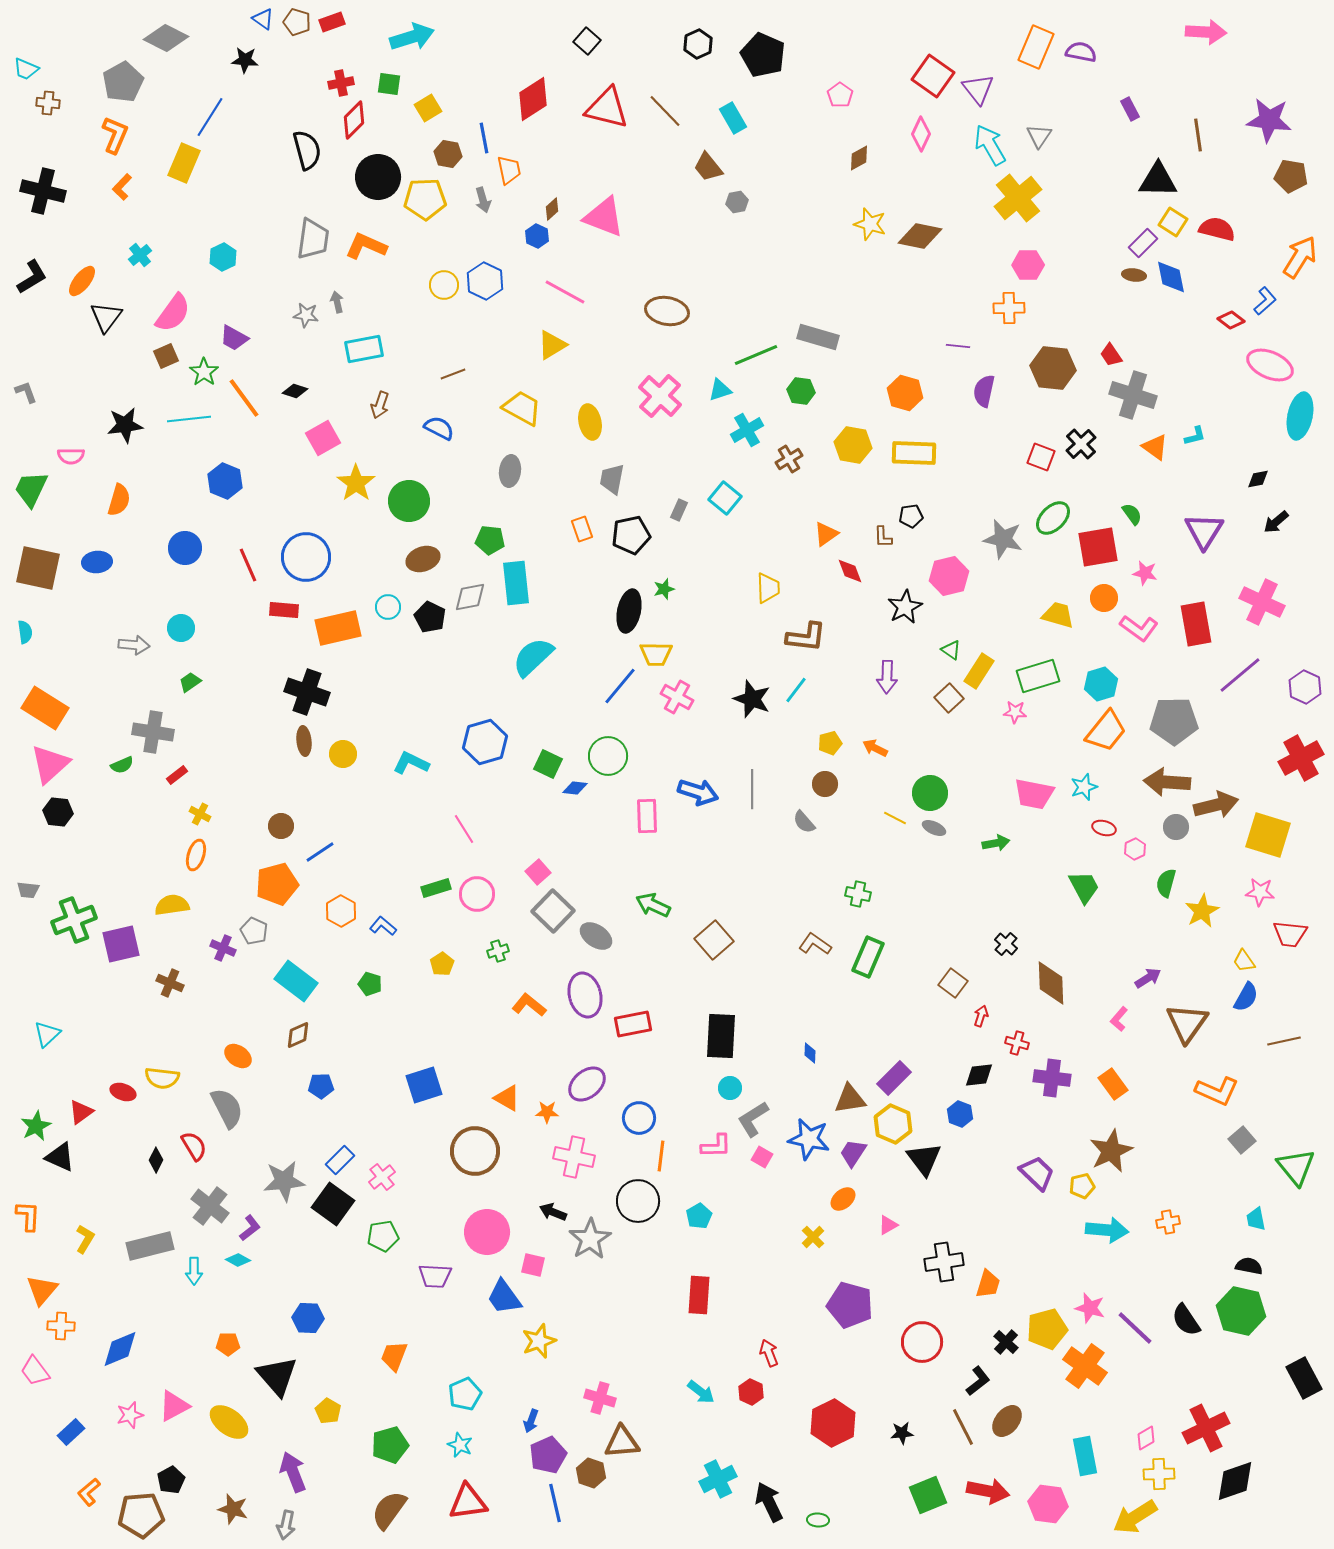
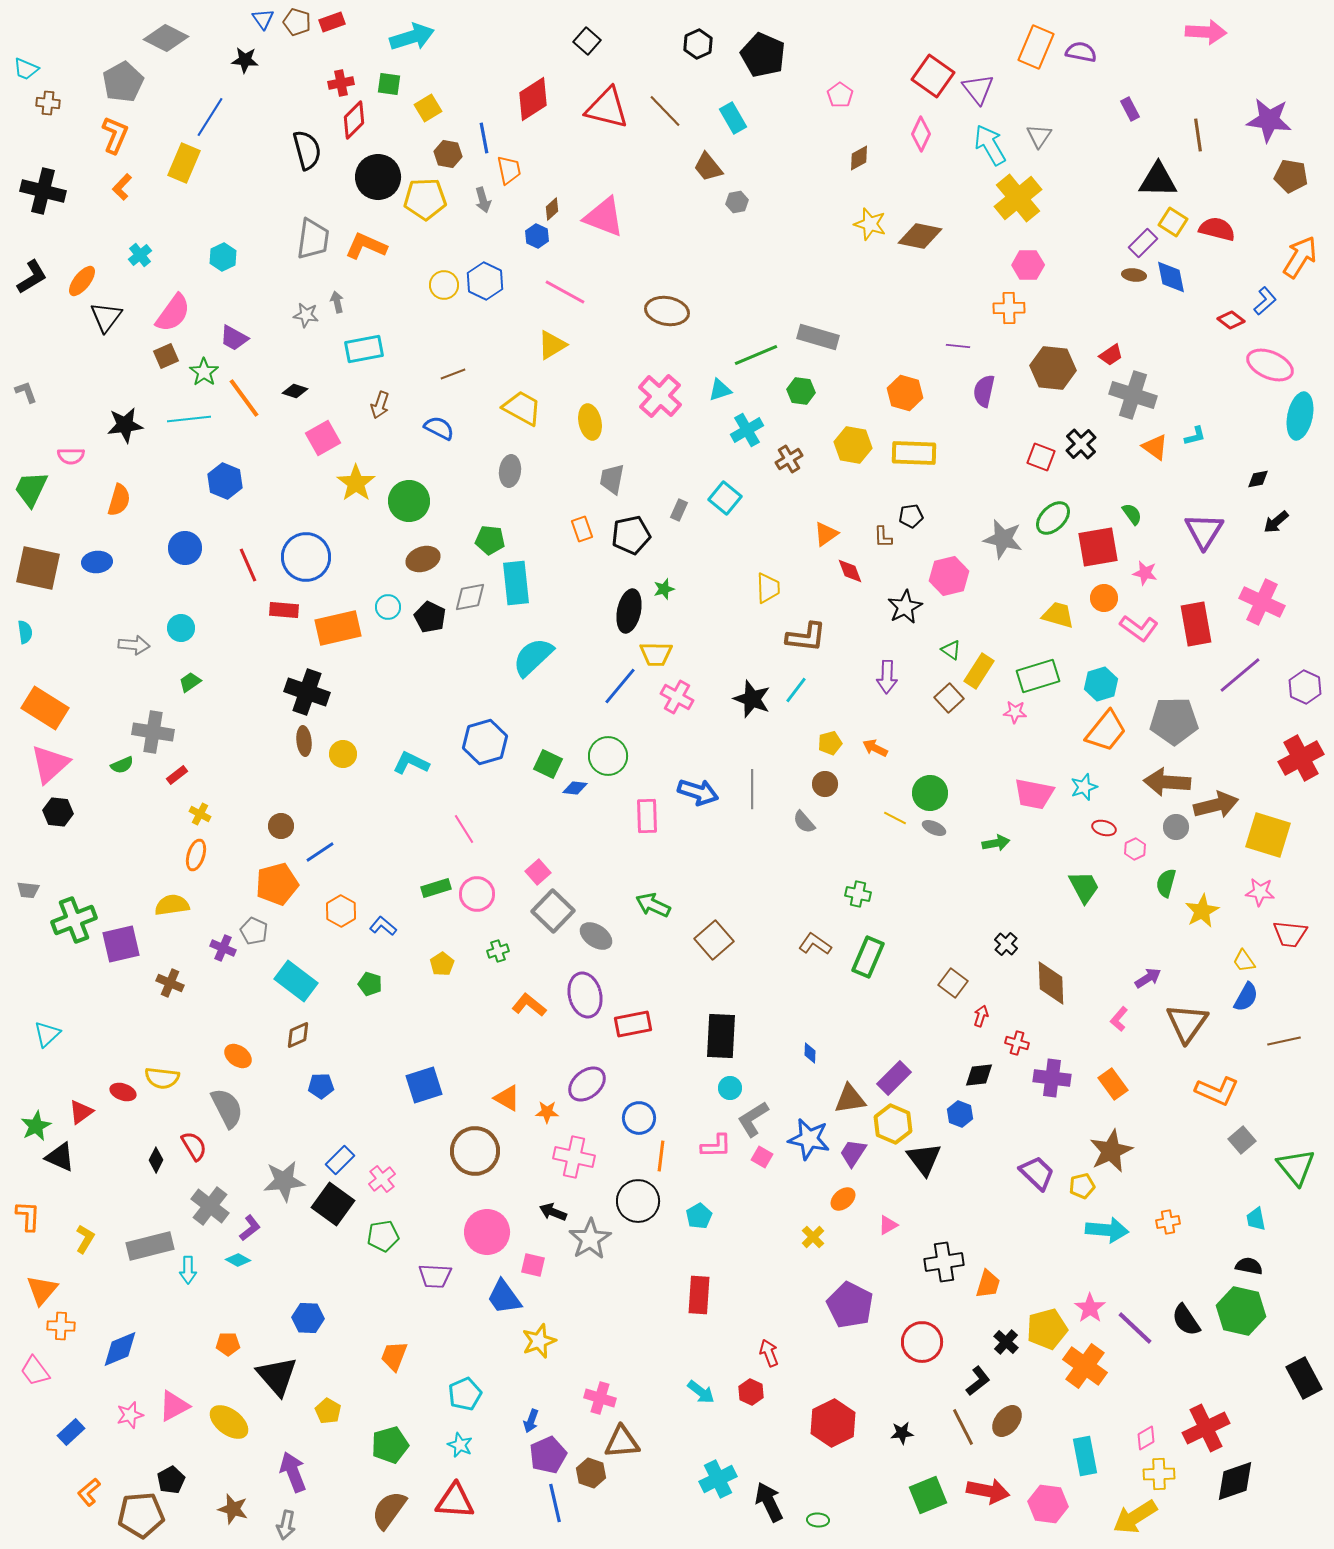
blue triangle at (263, 19): rotated 20 degrees clockwise
red trapezoid at (1111, 355): rotated 90 degrees counterclockwise
pink cross at (382, 1177): moved 2 px down
cyan arrow at (194, 1271): moved 6 px left, 1 px up
purple pentagon at (850, 1305): rotated 12 degrees clockwise
pink star at (1090, 1308): rotated 20 degrees clockwise
red triangle at (468, 1502): moved 13 px left, 1 px up; rotated 12 degrees clockwise
